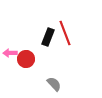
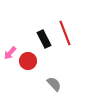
black rectangle: moved 4 px left, 2 px down; rotated 48 degrees counterclockwise
pink arrow: rotated 48 degrees counterclockwise
red circle: moved 2 px right, 2 px down
